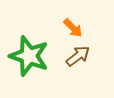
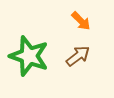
orange arrow: moved 8 px right, 7 px up
